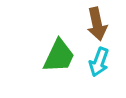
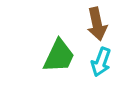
cyan arrow: moved 2 px right
